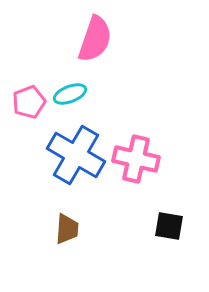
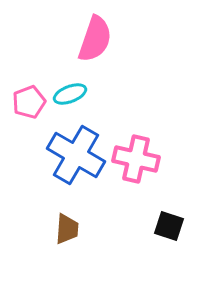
black square: rotated 8 degrees clockwise
